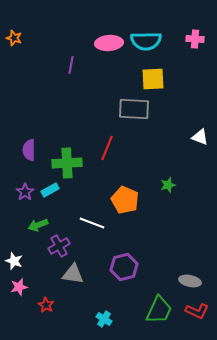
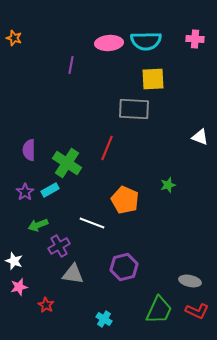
green cross: rotated 36 degrees clockwise
